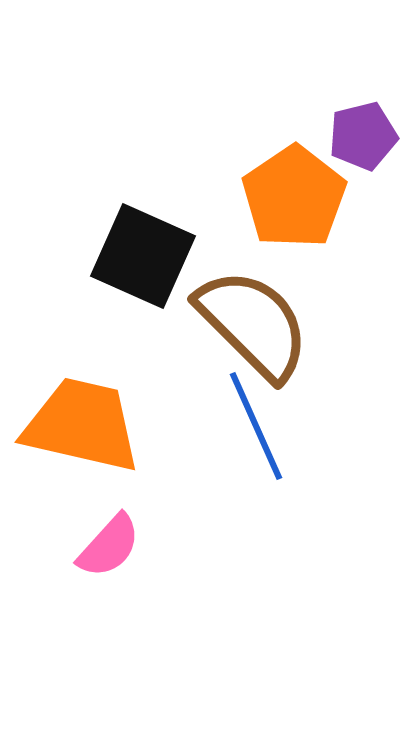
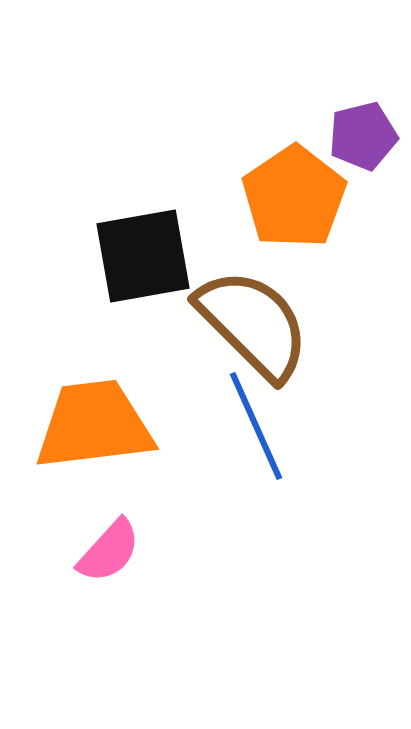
black square: rotated 34 degrees counterclockwise
orange trapezoid: moved 12 px right; rotated 20 degrees counterclockwise
pink semicircle: moved 5 px down
